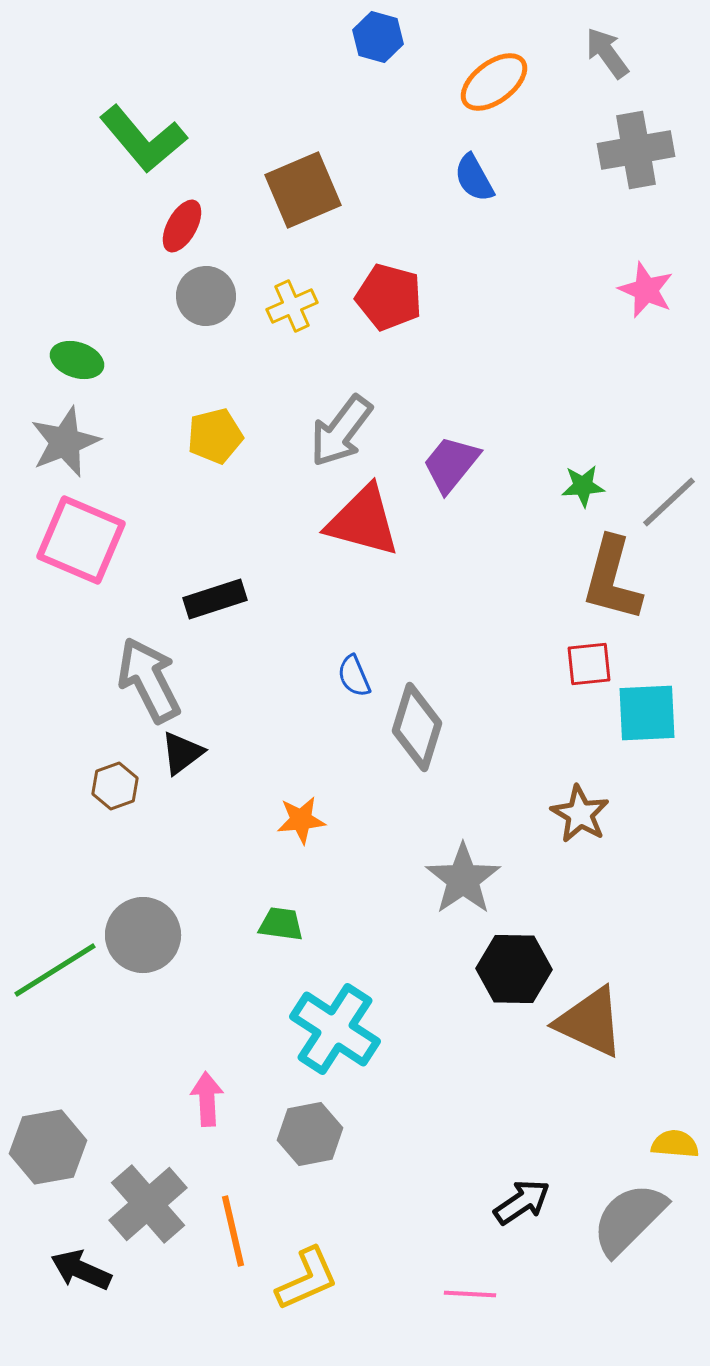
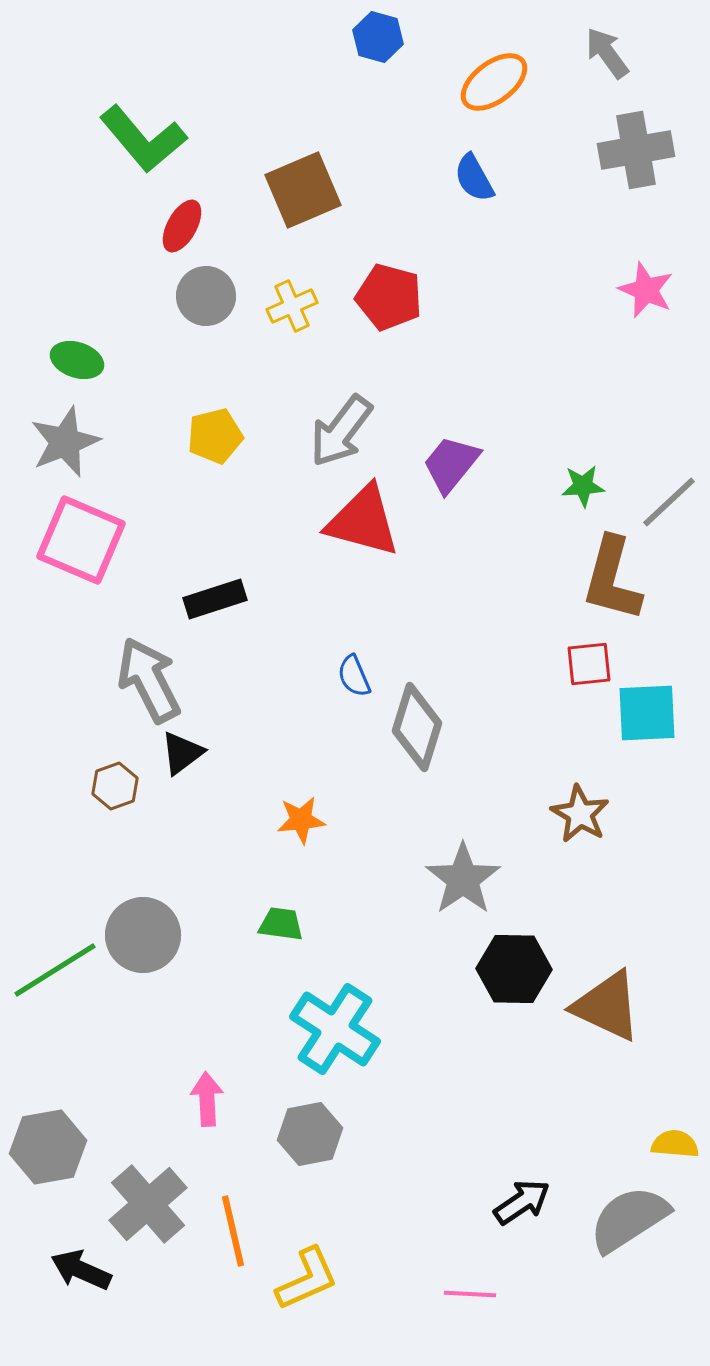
brown triangle at (590, 1022): moved 17 px right, 16 px up
gray semicircle at (629, 1219): rotated 12 degrees clockwise
